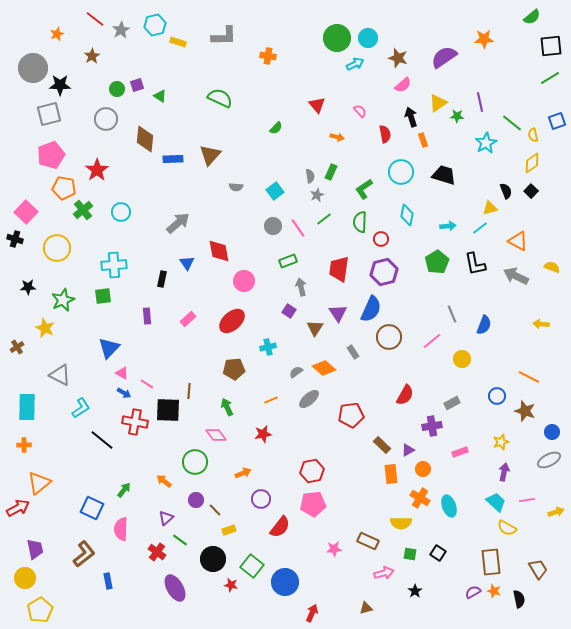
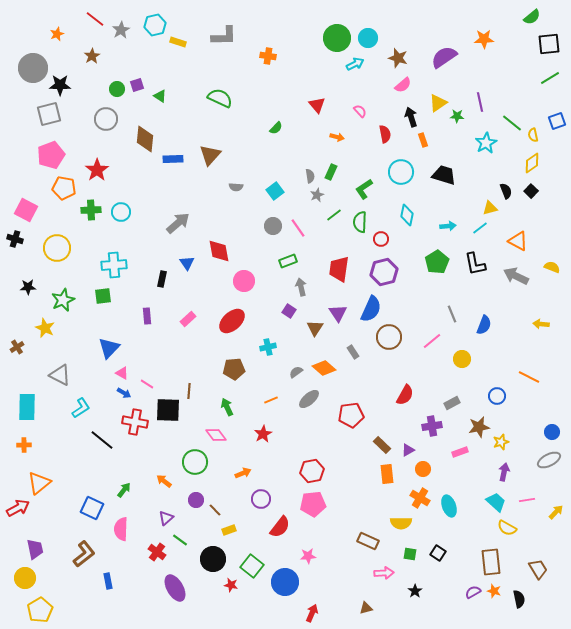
black square at (551, 46): moved 2 px left, 2 px up
green cross at (83, 210): moved 8 px right; rotated 36 degrees clockwise
pink square at (26, 212): moved 2 px up; rotated 15 degrees counterclockwise
green line at (324, 219): moved 10 px right, 4 px up
brown star at (525, 411): moved 46 px left, 16 px down; rotated 30 degrees counterclockwise
red star at (263, 434): rotated 18 degrees counterclockwise
orange rectangle at (391, 474): moved 4 px left
yellow arrow at (556, 512): rotated 28 degrees counterclockwise
pink star at (334, 549): moved 26 px left, 7 px down
pink arrow at (384, 573): rotated 12 degrees clockwise
